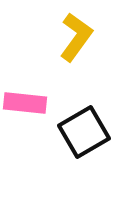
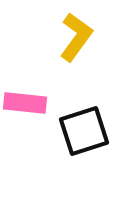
black square: moved 1 px up; rotated 12 degrees clockwise
